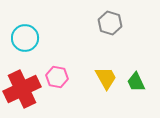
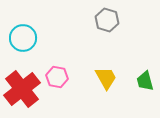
gray hexagon: moved 3 px left, 3 px up
cyan circle: moved 2 px left
green trapezoid: moved 9 px right, 1 px up; rotated 10 degrees clockwise
red cross: rotated 12 degrees counterclockwise
